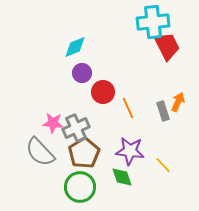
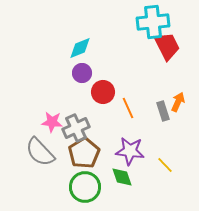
cyan diamond: moved 5 px right, 1 px down
pink star: moved 1 px left, 1 px up
yellow line: moved 2 px right
green circle: moved 5 px right
